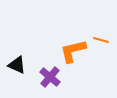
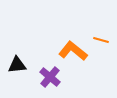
orange L-shape: rotated 52 degrees clockwise
black triangle: rotated 30 degrees counterclockwise
